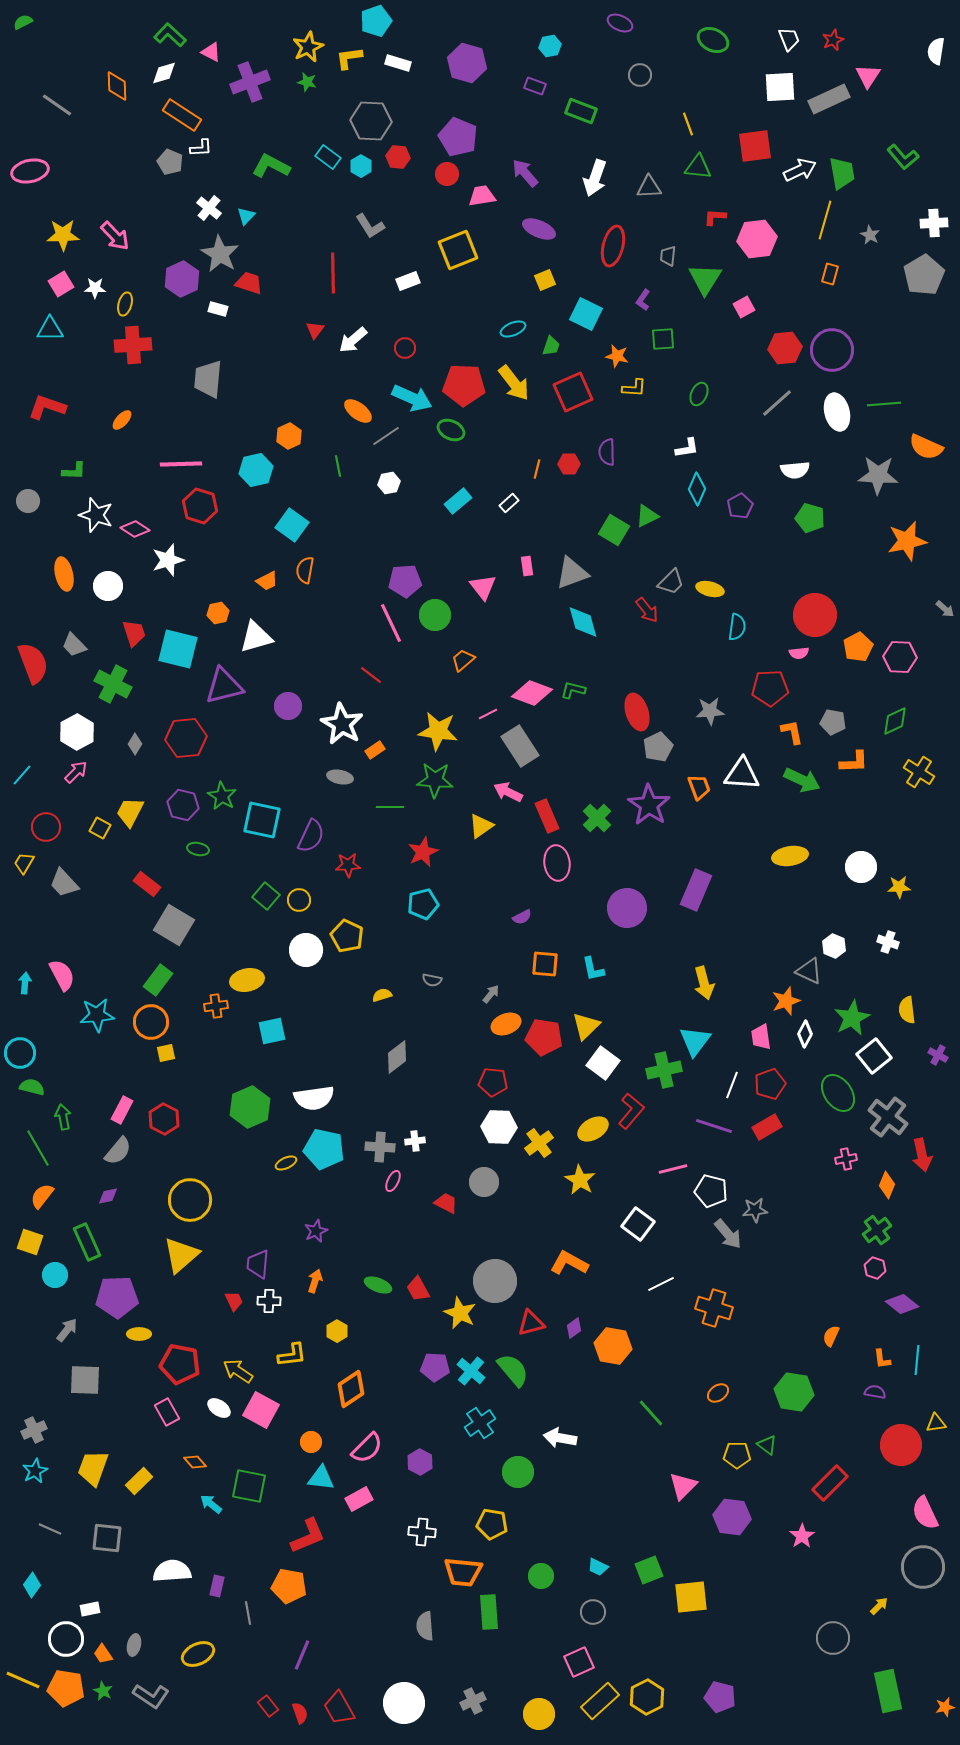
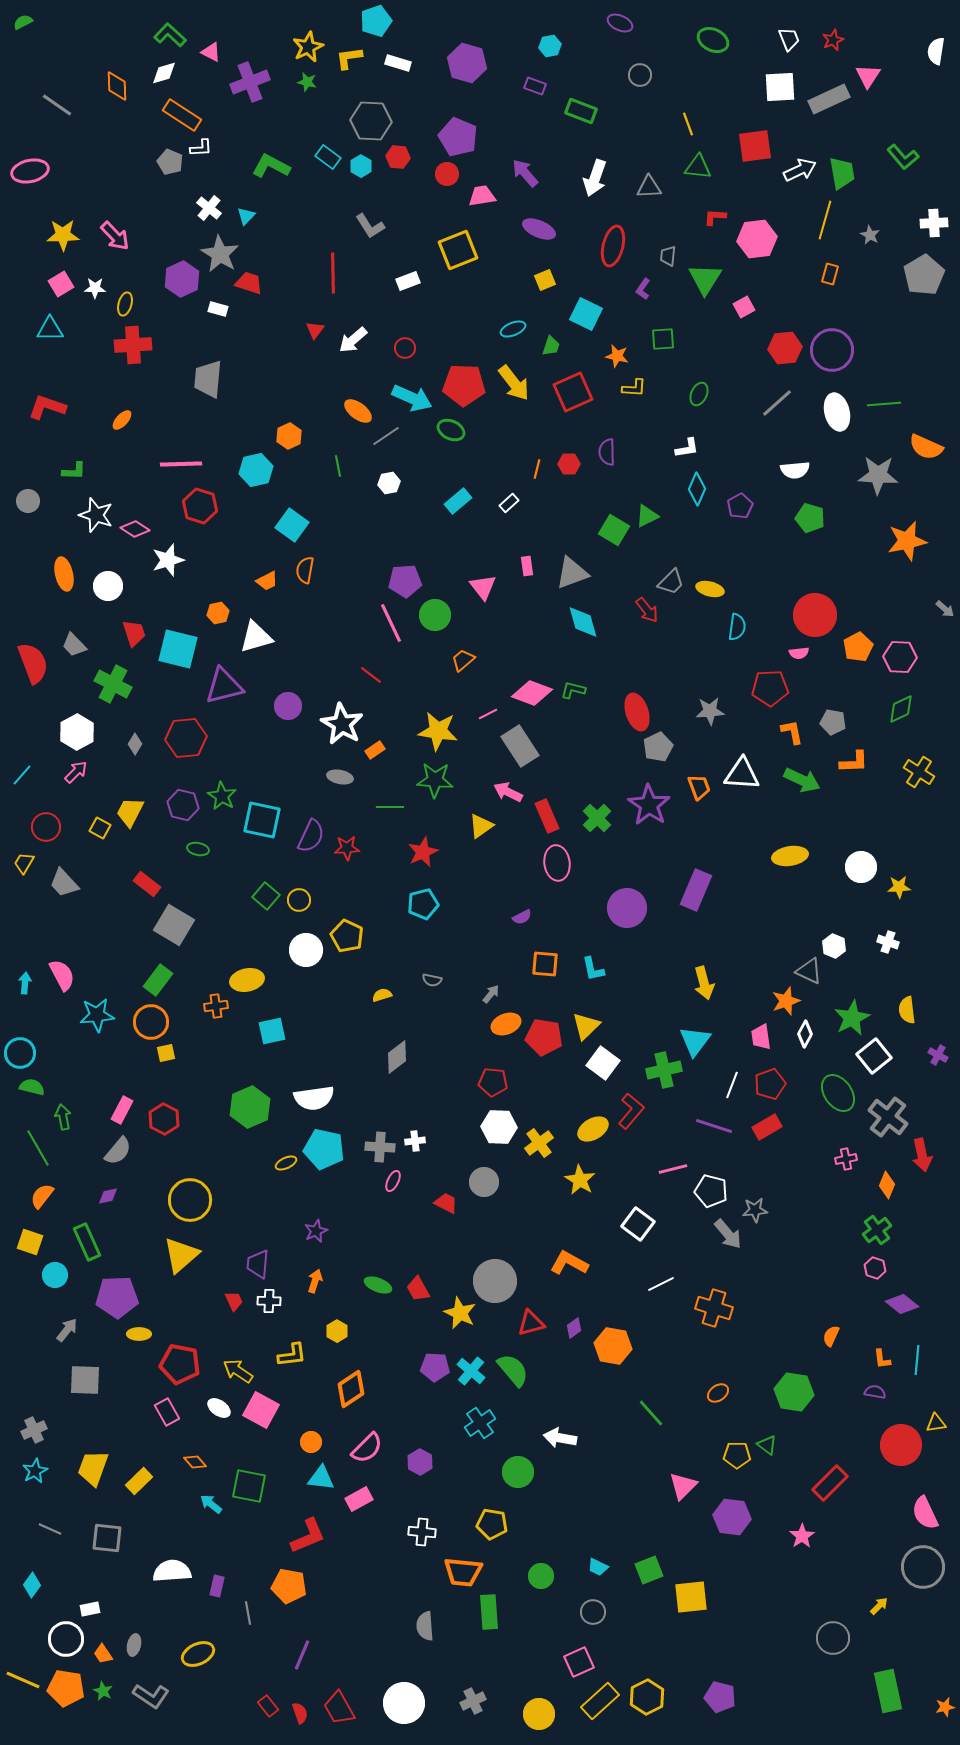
purple L-shape at (643, 300): moved 11 px up
green diamond at (895, 721): moved 6 px right, 12 px up
red star at (348, 865): moved 1 px left, 17 px up
